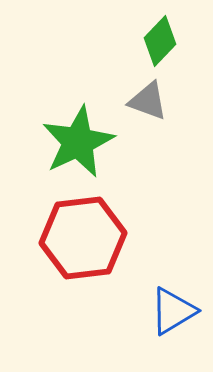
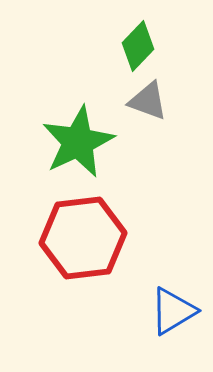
green diamond: moved 22 px left, 5 px down
